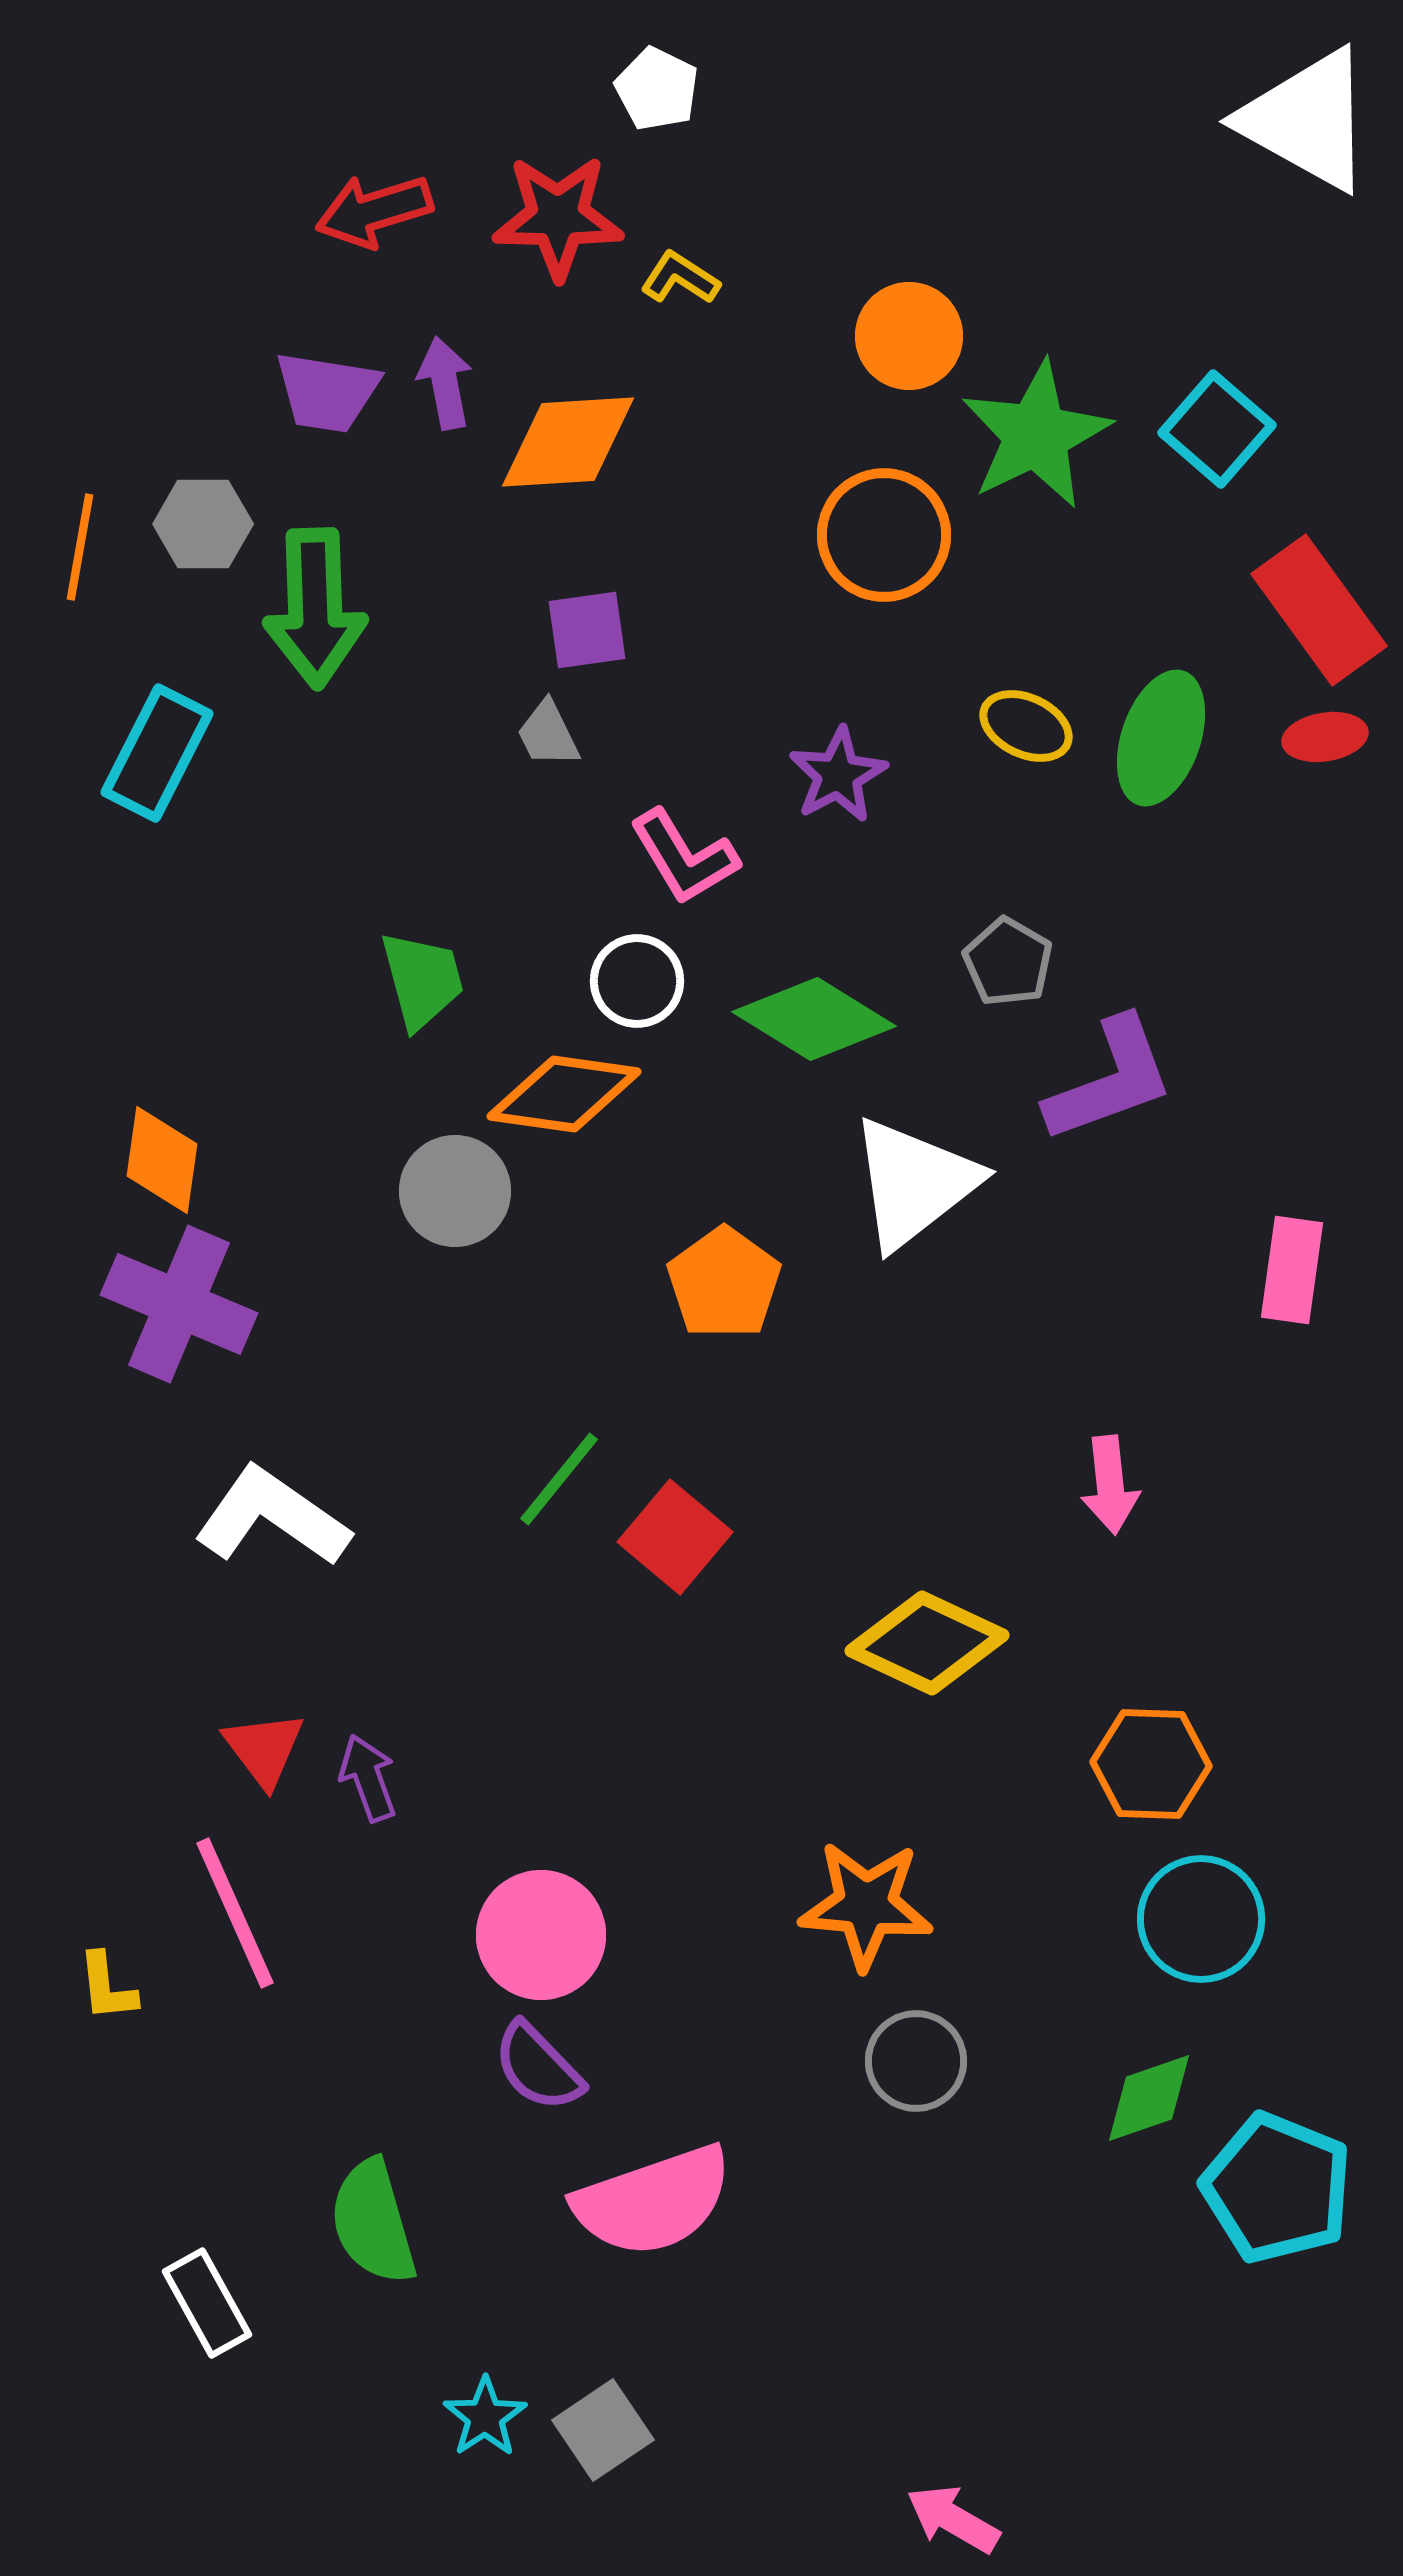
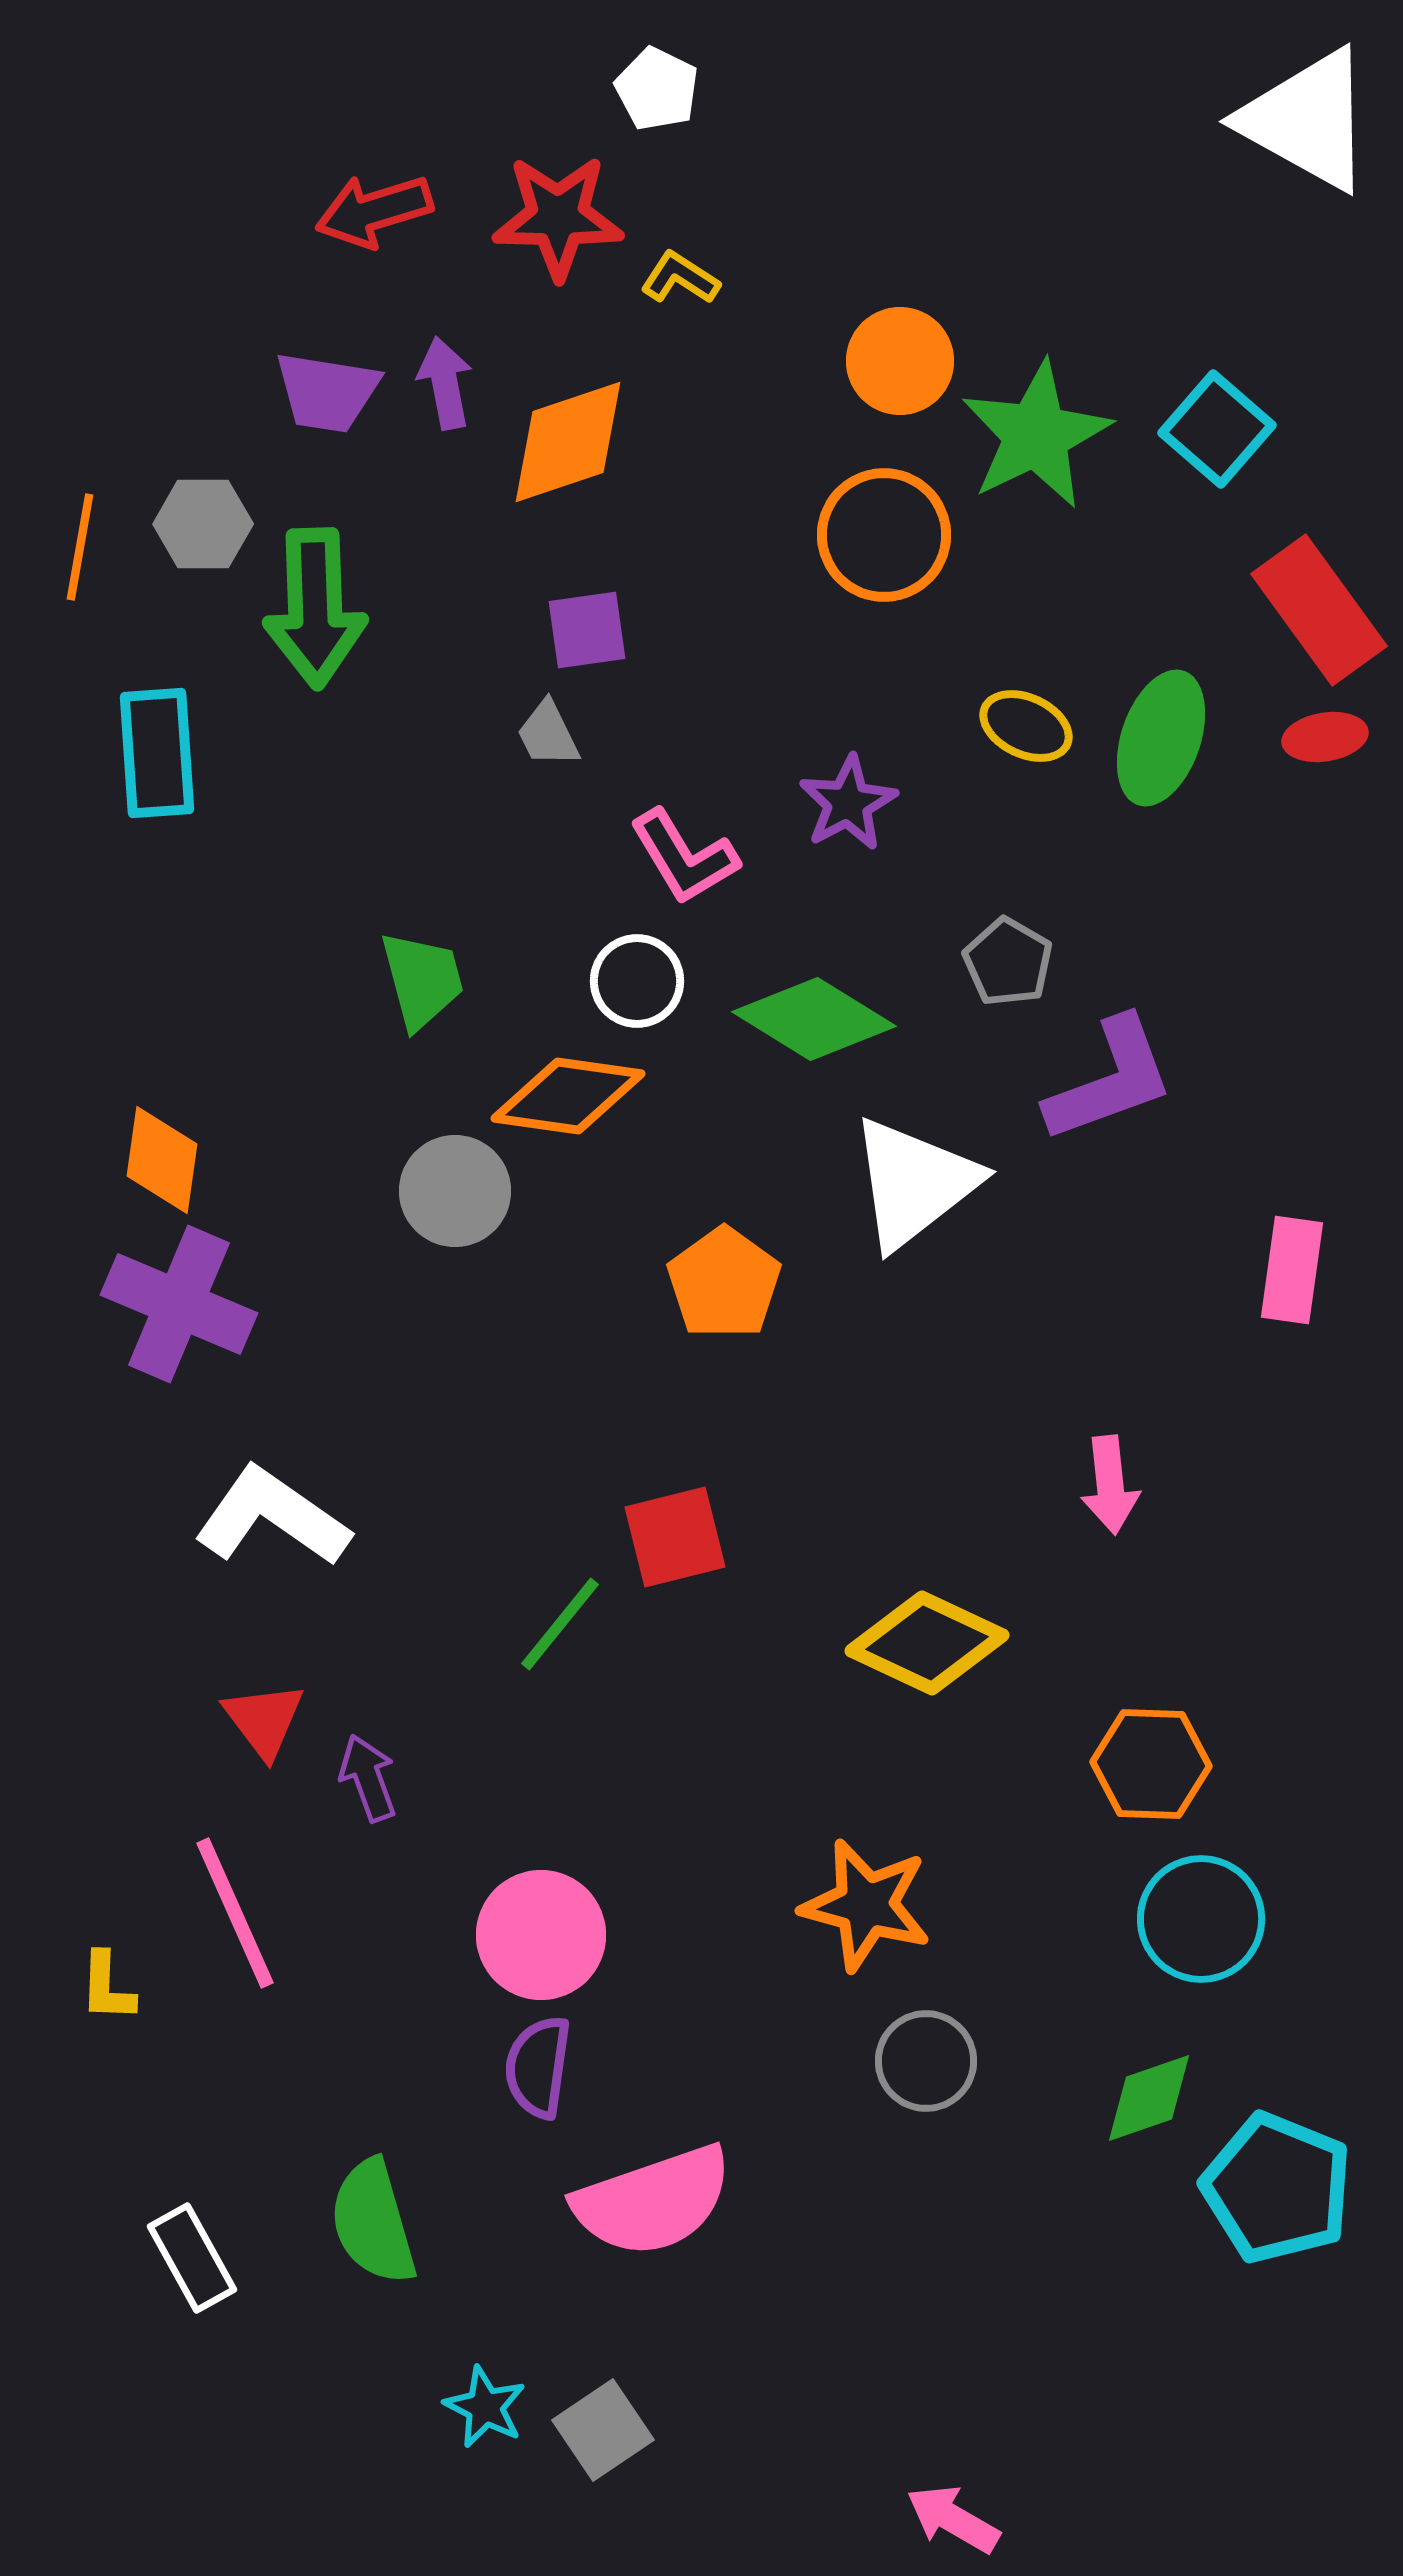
orange circle at (909, 336): moved 9 px left, 25 px down
orange diamond at (568, 442): rotated 15 degrees counterclockwise
cyan rectangle at (157, 753): rotated 31 degrees counterclockwise
purple star at (838, 775): moved 10 px right, 28 px down
orange diamond at (564, 1094): moved 4 px right, 2 px down
green line at (559, 1479): moved 1 px right, 145 px down
red square at (675, 1537): rotated 36 degrees clockwise
red triangle at (264, 1749): moved 29 px up
orange star at (866, 1905): rotated 10 degrees clockwise
yellow L-shape at (107, 1987): rotated 8 degrees clockwise
gray circle at (916, 2061): moved 10 px right
purple semicircle at (538, 2067): rotated 52 degrees clockwise
white rectangle at (207, 2303): moved 15 px left, 45 px up
cyan star at (485, 2417): moved 10 px up; rotated 12 degrees counterclockwise
